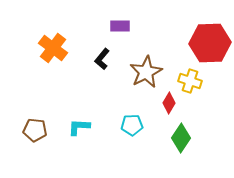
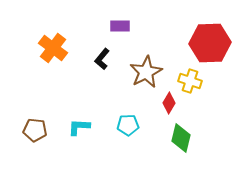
cyan pentagon: moved 4 px left
green diamond: rotated 20 degrees counterclockwise
